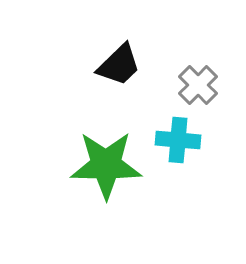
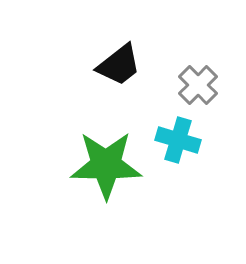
black trapezoid: rotated 6 degrees clockwise
cyan cross: rotated 12 degrees clockwise
